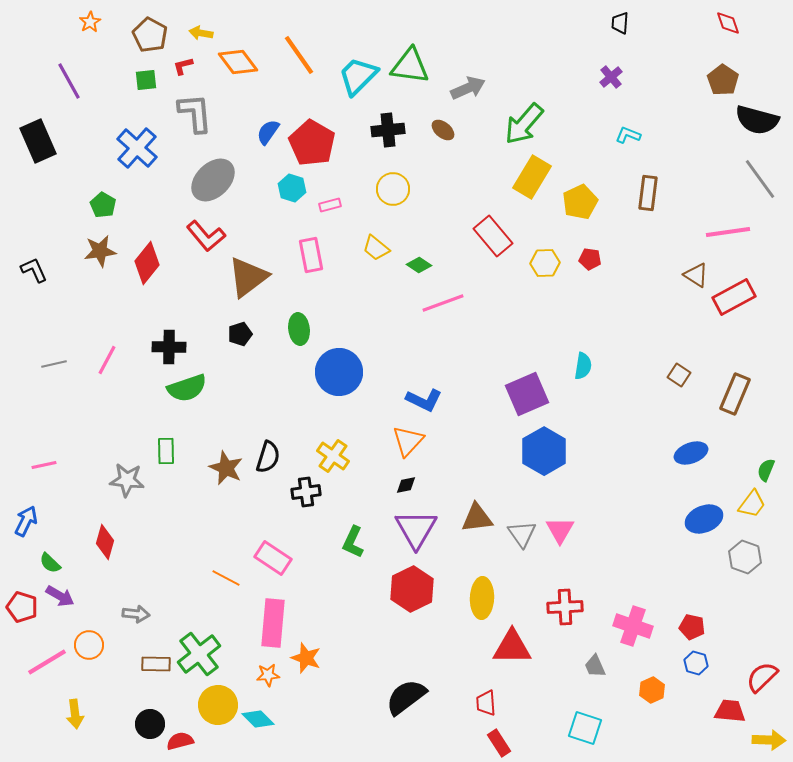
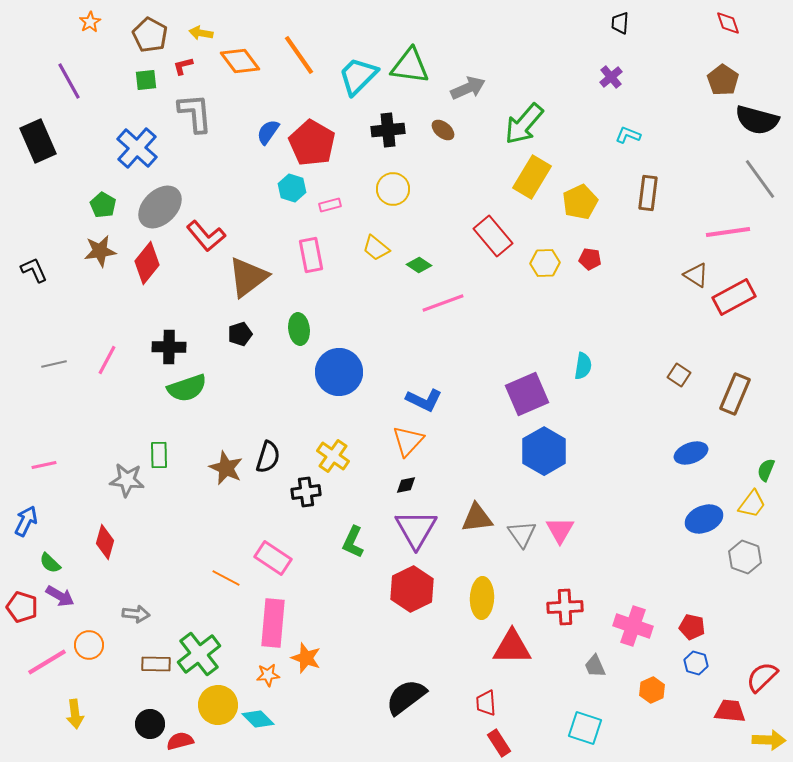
orange diamond at (238, 62): moved 2 px right, 1 px up
gray ellipse at (213, 180): moved 53 px left, 27 px down
green rectangle at (166, 451): moved 7 px left, 4 px down
